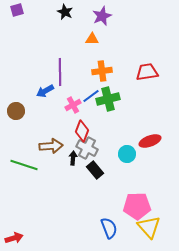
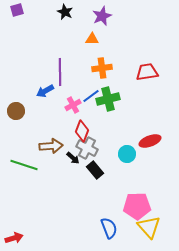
orange cross: moved 3 px up
black arrow: rotated 128 degrees clockwise
